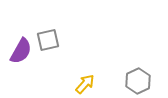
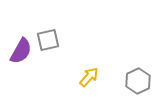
yellow arrow: moved 4 px right, 7 px up
